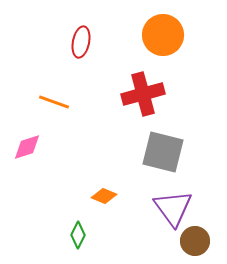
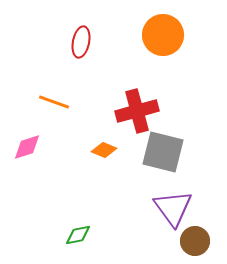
red cross: moved 6 px left, 17 px down
orange diamond: moved 46 px up
green diamond: rotated 52 degrees clockwise
